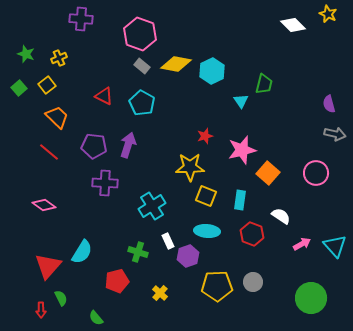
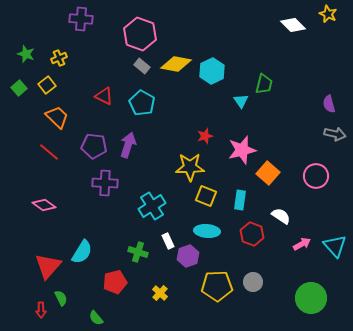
pink circle at (316, 173): moved 3 px down
red pentagon at (117, 281): moved 2 px left, 1 px down
